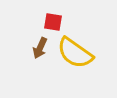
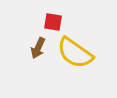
brown arrow: moved 2 px left
